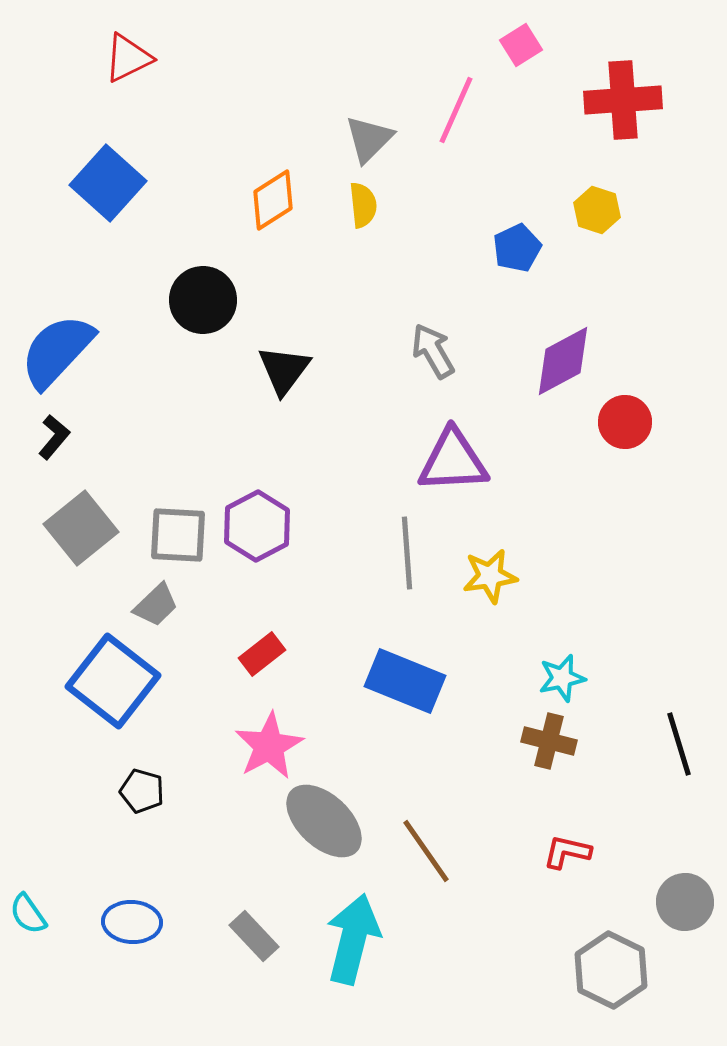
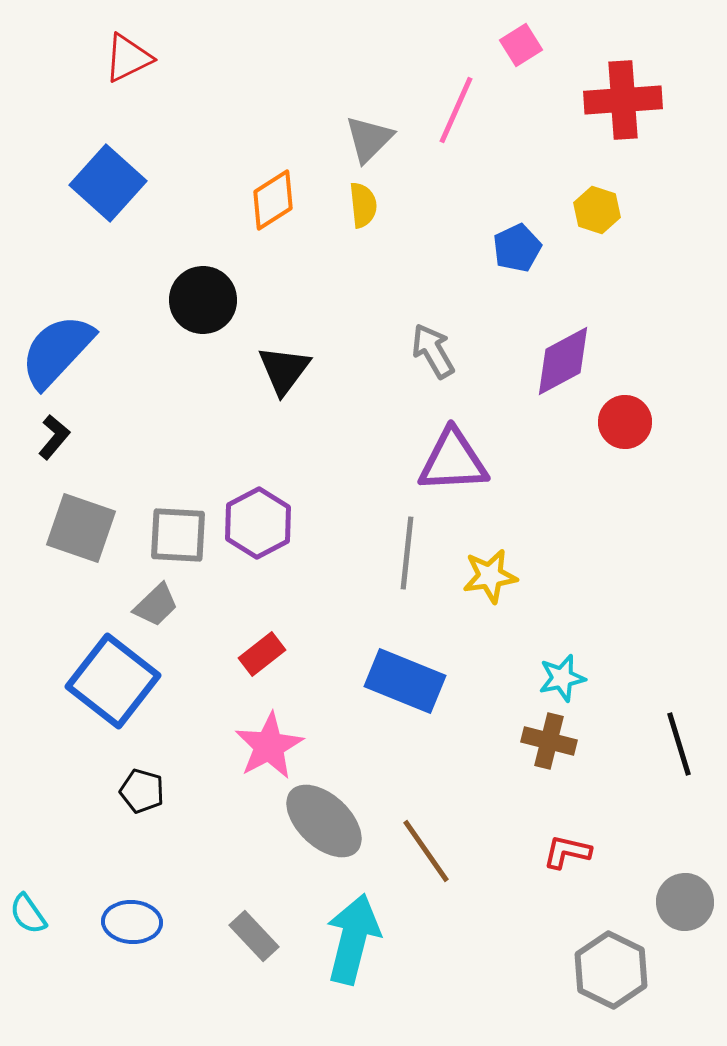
purple hexagon at (257, 526): moved 1 px right, 3 px up
gray square at (81, 528): rotated 32 degrees counterclockwise
gray line at (407, 553): rotated 10 degrees clockwise
